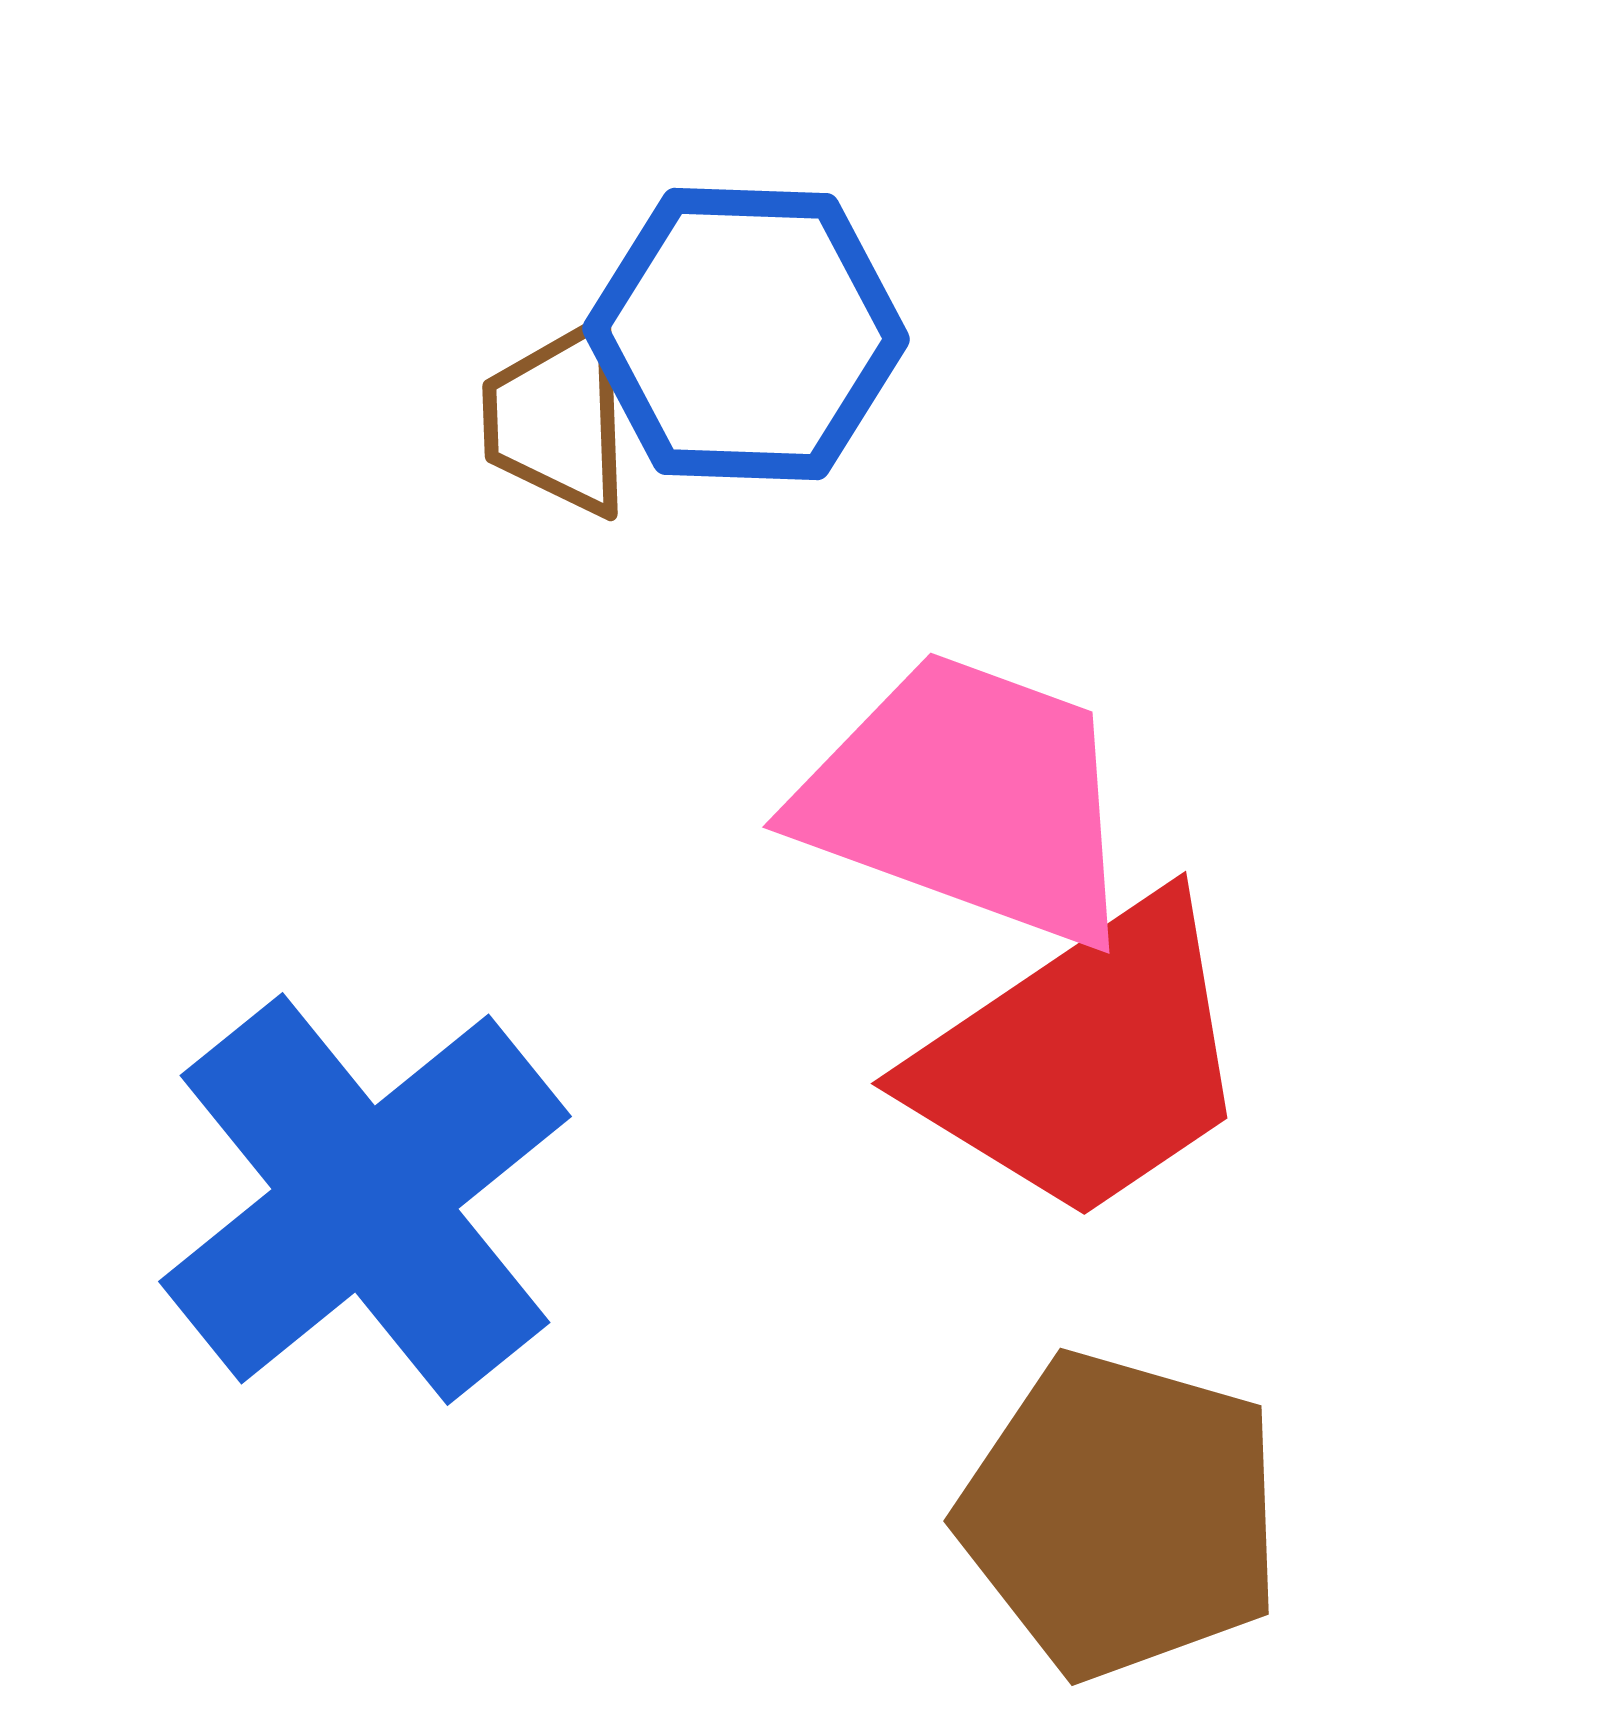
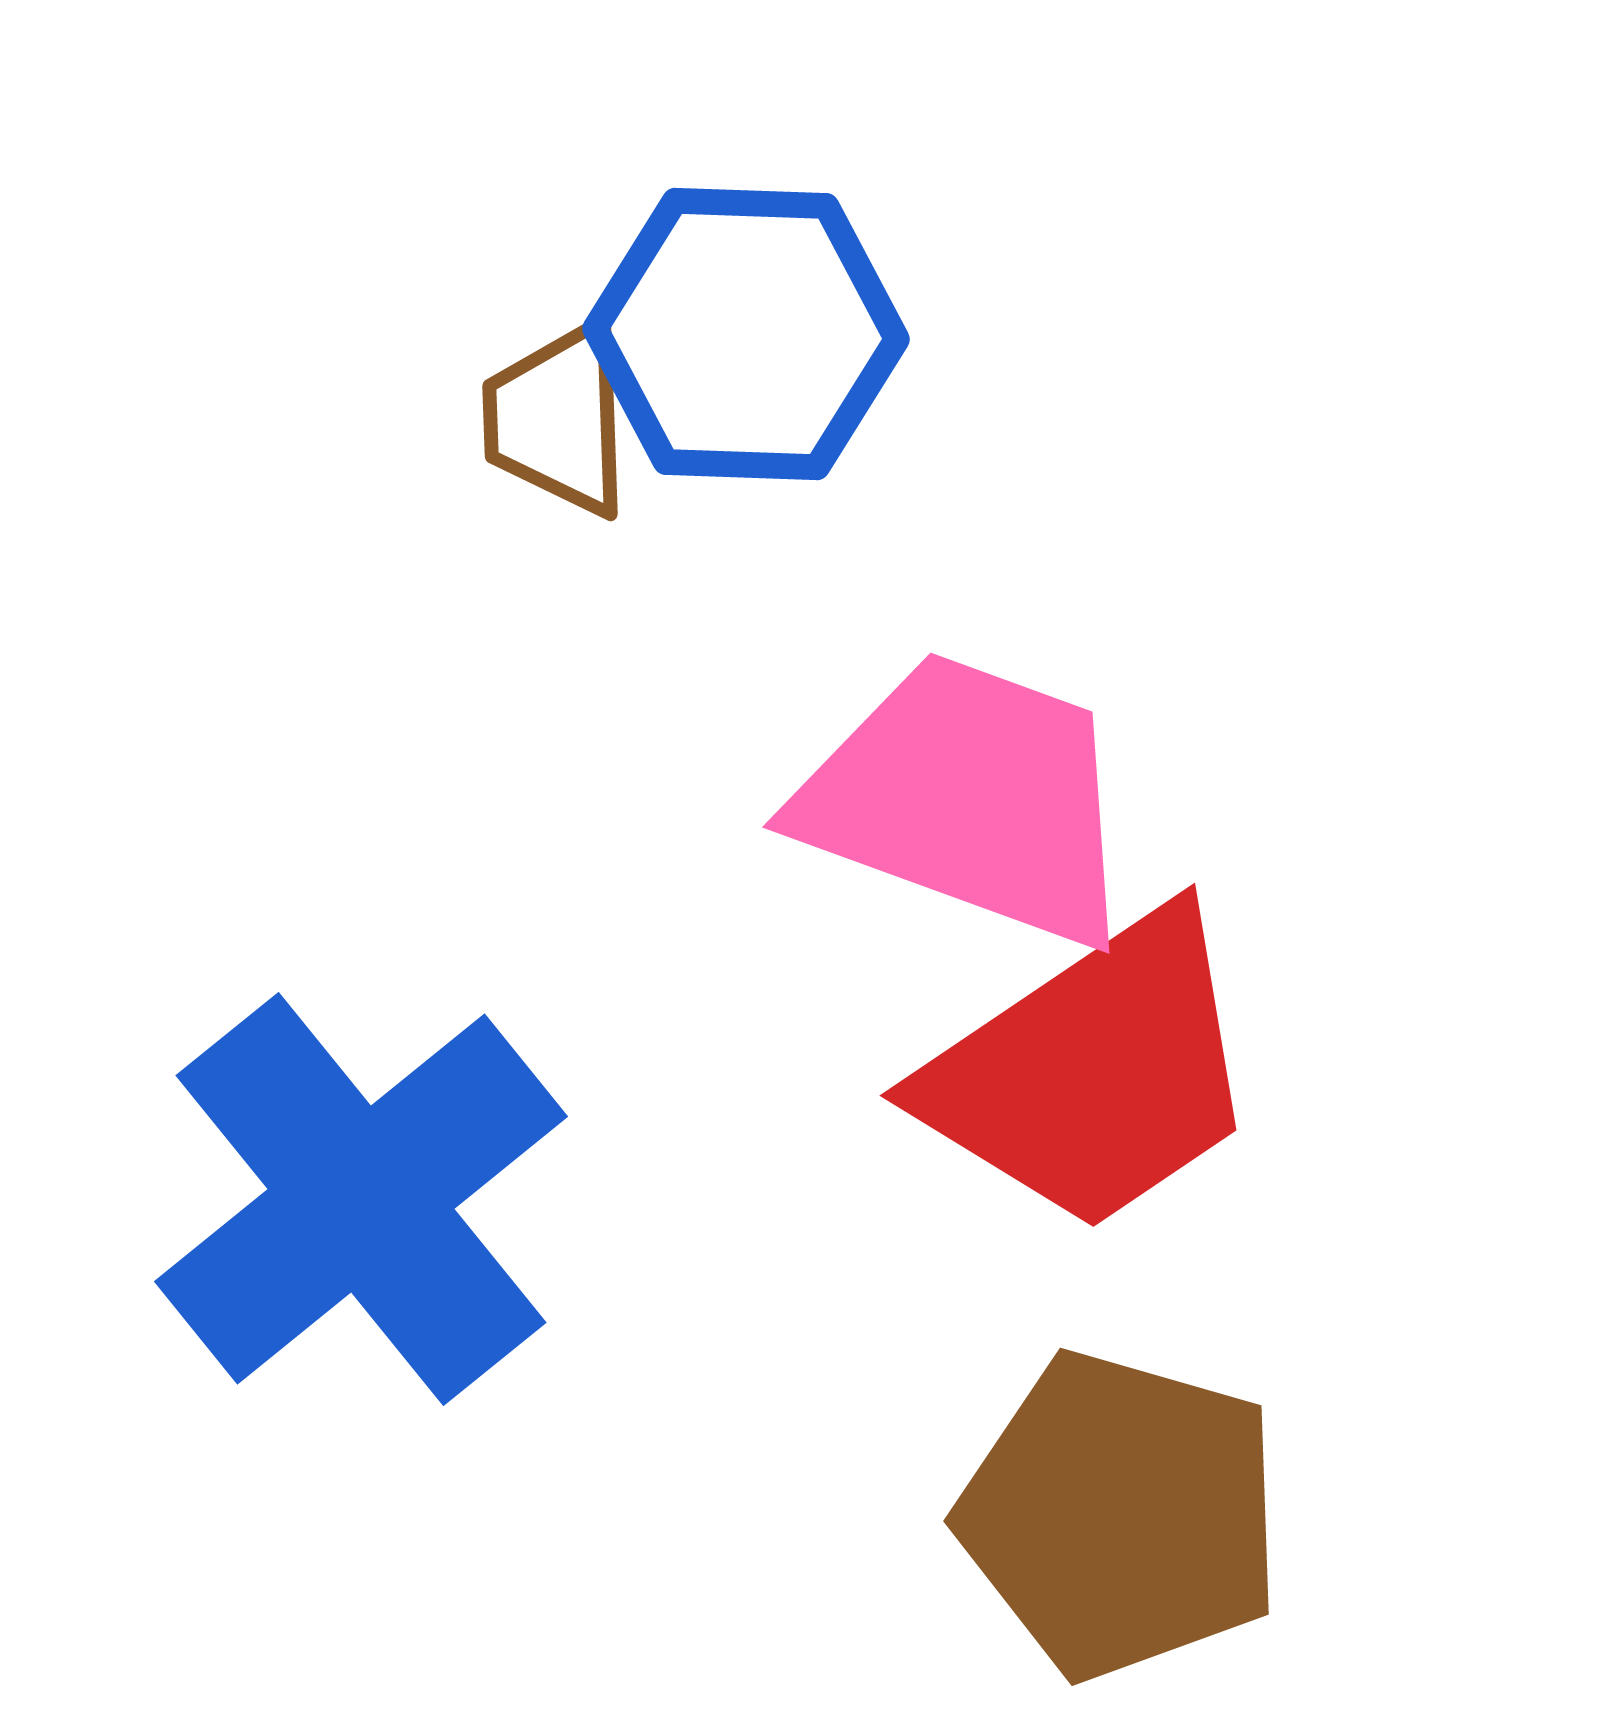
red trapezoid: moved 9 px right, 12 px down
blue cross: moved 4 px left
